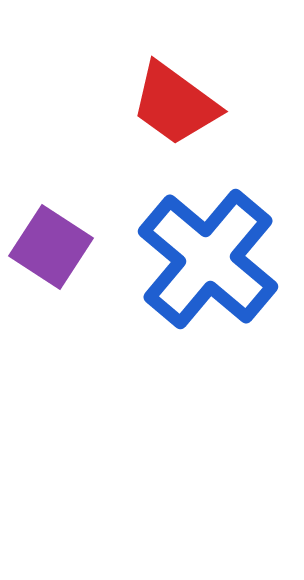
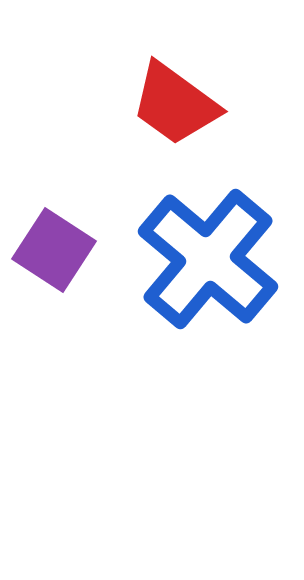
purple square: moved 3 px right, 3 px down
